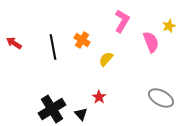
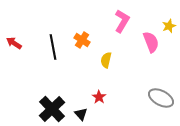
yellow semicircle: moved 1 px down; rotated 28 degrees counterclockwise
black cross: rotated 12 degrees counterclockwise
